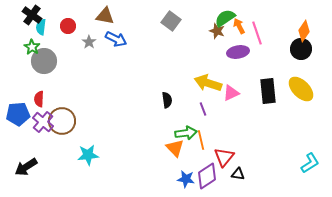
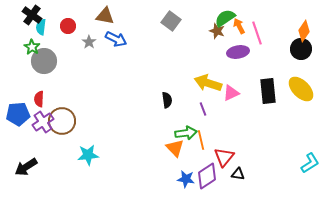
purple cross: rotated 15 degrees clockwise
